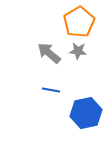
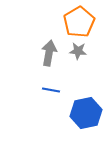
gray arrow: rotated 60 degrees clockwise
